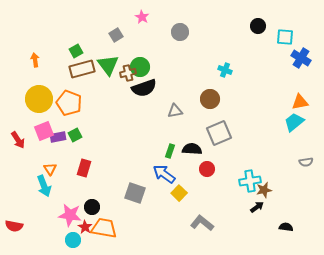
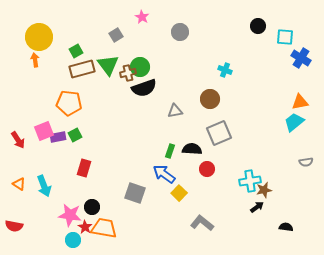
yellow circle at (39, 99): moved 62 px up
orange pentagon at (69, 103): rotated 15 degrees counterclockwise
orange triangle at (50, 169): moved 31 px left, 15 px down; rotated 24 degrees counterclockwise
